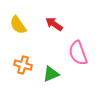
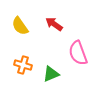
yellow semicircle: moved 2 px right, 1 px down
